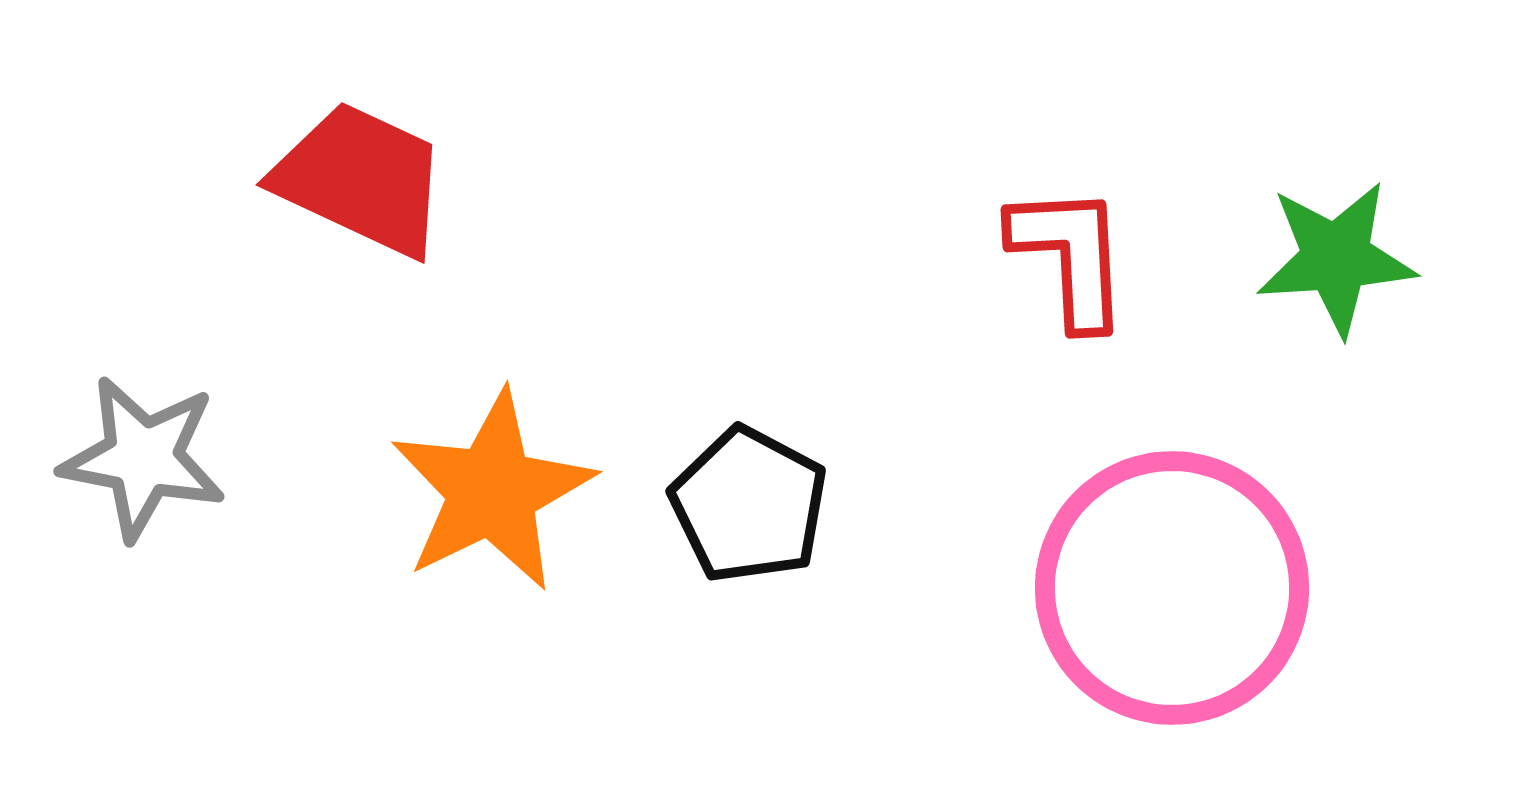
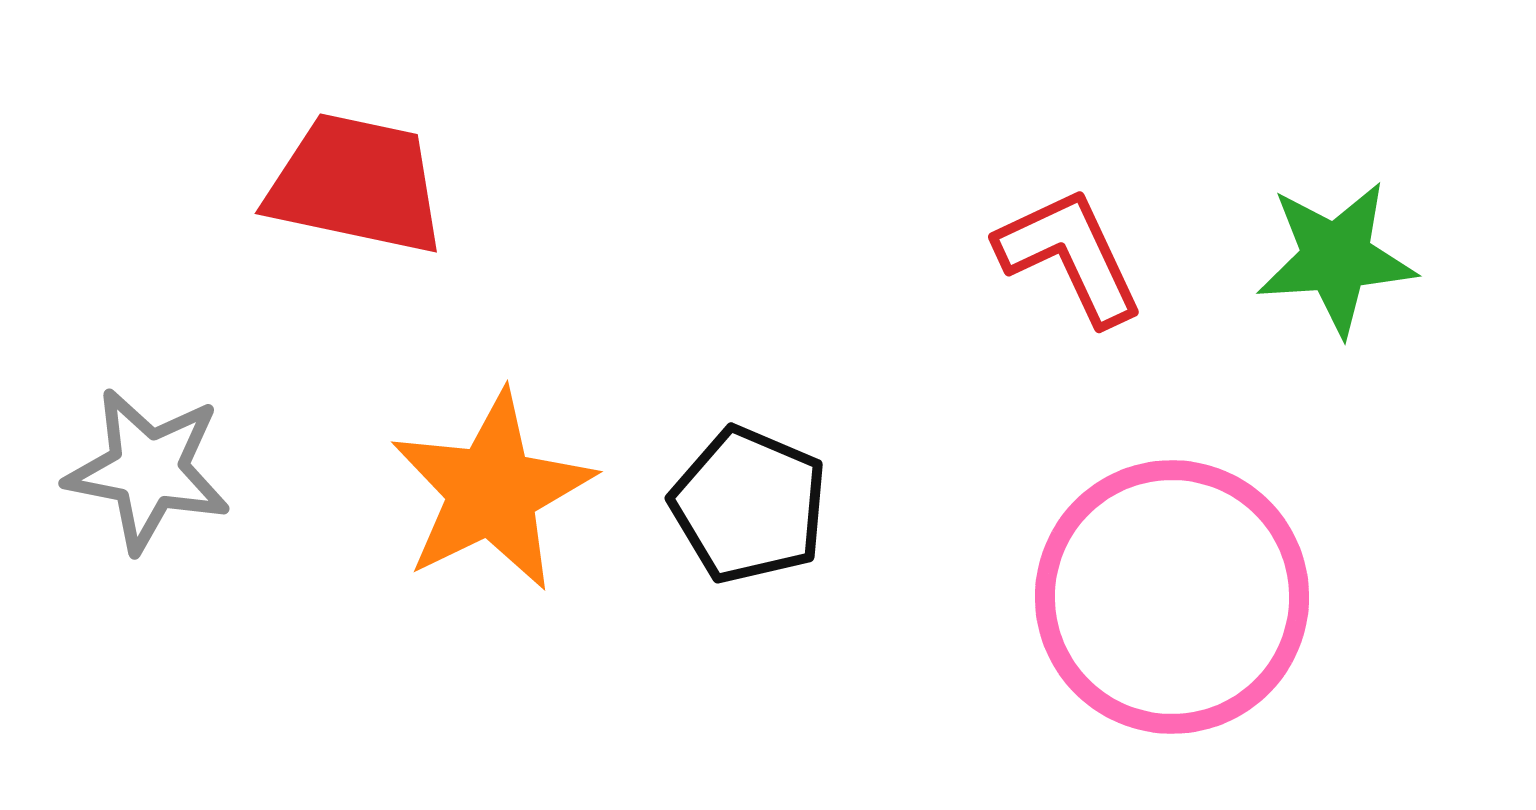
red trapezoid: moved 5 px left, 5 px down; rotated 13 degrees counterclockwise
red L-shape: rotated 22 degrees counterclockwise
gray star: moved 5 px right, 12 px down
black pentagon: rotated 5 degrees counterclockwise
pink circle: moved 9 px down
